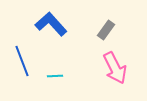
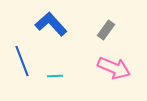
pink arrow: moved 1 px left; rotated 40 degrees counterclockwise
